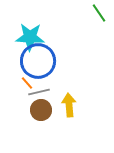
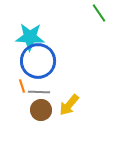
orange line: moved 5 px left, 3 px down; rotated 24 degrees clockwise
gray line: rotated 15 degrees clockwise
yellow arrow: rotated 135 degrees counterclockwise
